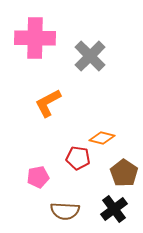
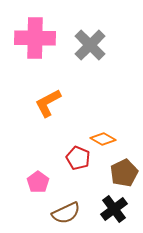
gray cross: moved 11 px up
orange diamond: moved 1 px right, 1 px down; rotated 15 degrees clockwise
red pentagon: rotated 15 degrees clockwise
brown pentagon: rotated 12 degrees clockwise
pink pentagon: moved 5 px down; rotated 25 degrees counterclockwise
brown semicircle: moved 1 px right, 2 px down; rotated 28 degrees counterclockwise
